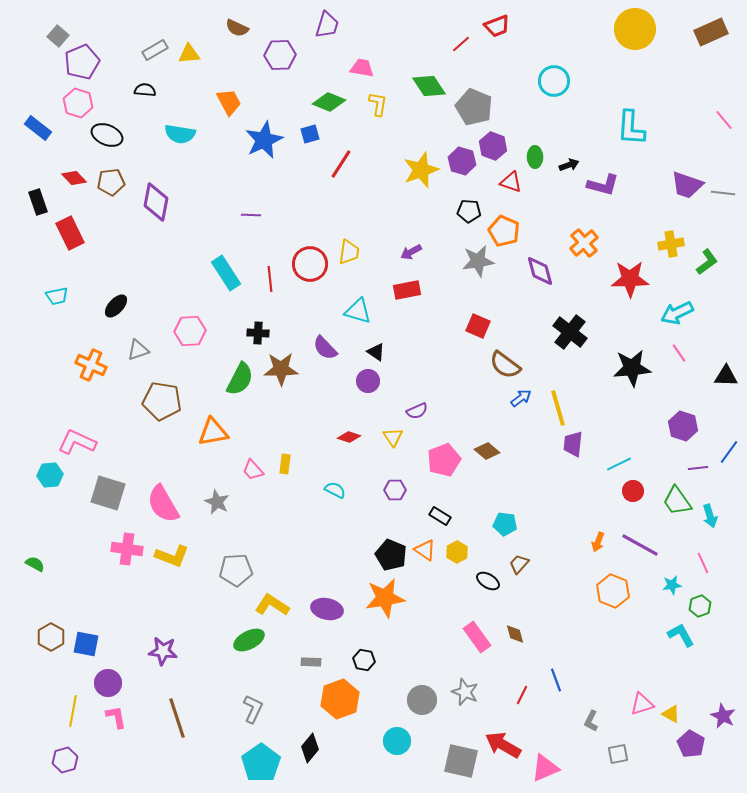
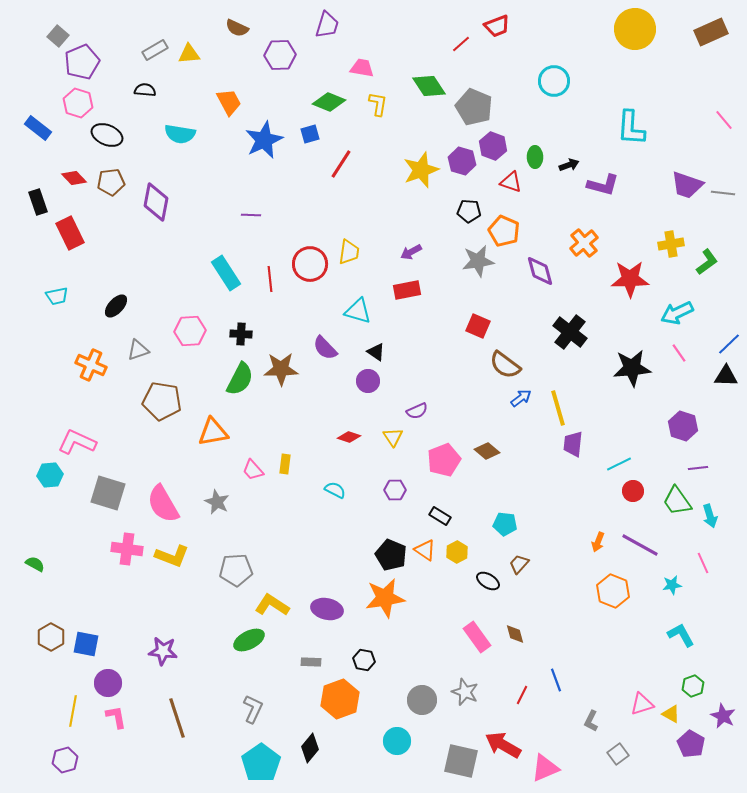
black cross at (258, 333): moved 17 px left, 1 px down
blue line at (729, 452): moved 108 px up; rotated 10 degrees clockwise
green hexagon at (700, 606): moved 7 px left, 80 px down
gray square at (618, 754): rotated 25 degrees counterclockwise
